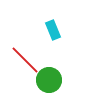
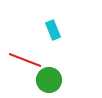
red line: rotated 24 degrees counterclockwise
